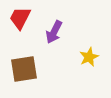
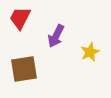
purple arrow: moved 2 px right, 4 px down
yellow star: moved 1 px right, 5 px up
